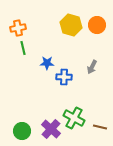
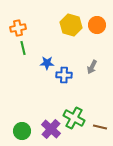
blue cross: moved 2 px up
